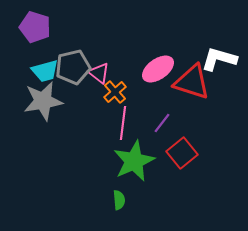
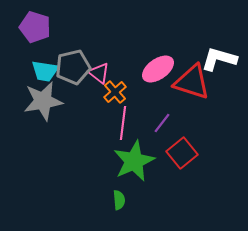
cyan trapezoid: rotated 24 degrees clockwise
